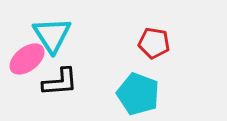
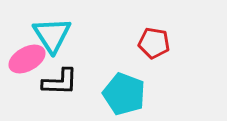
pink ellipse: rotated 9 degrees clockwise
black L-shape: rotated 6 degrees clockwise
cyan pentagon: moved 14 px left
